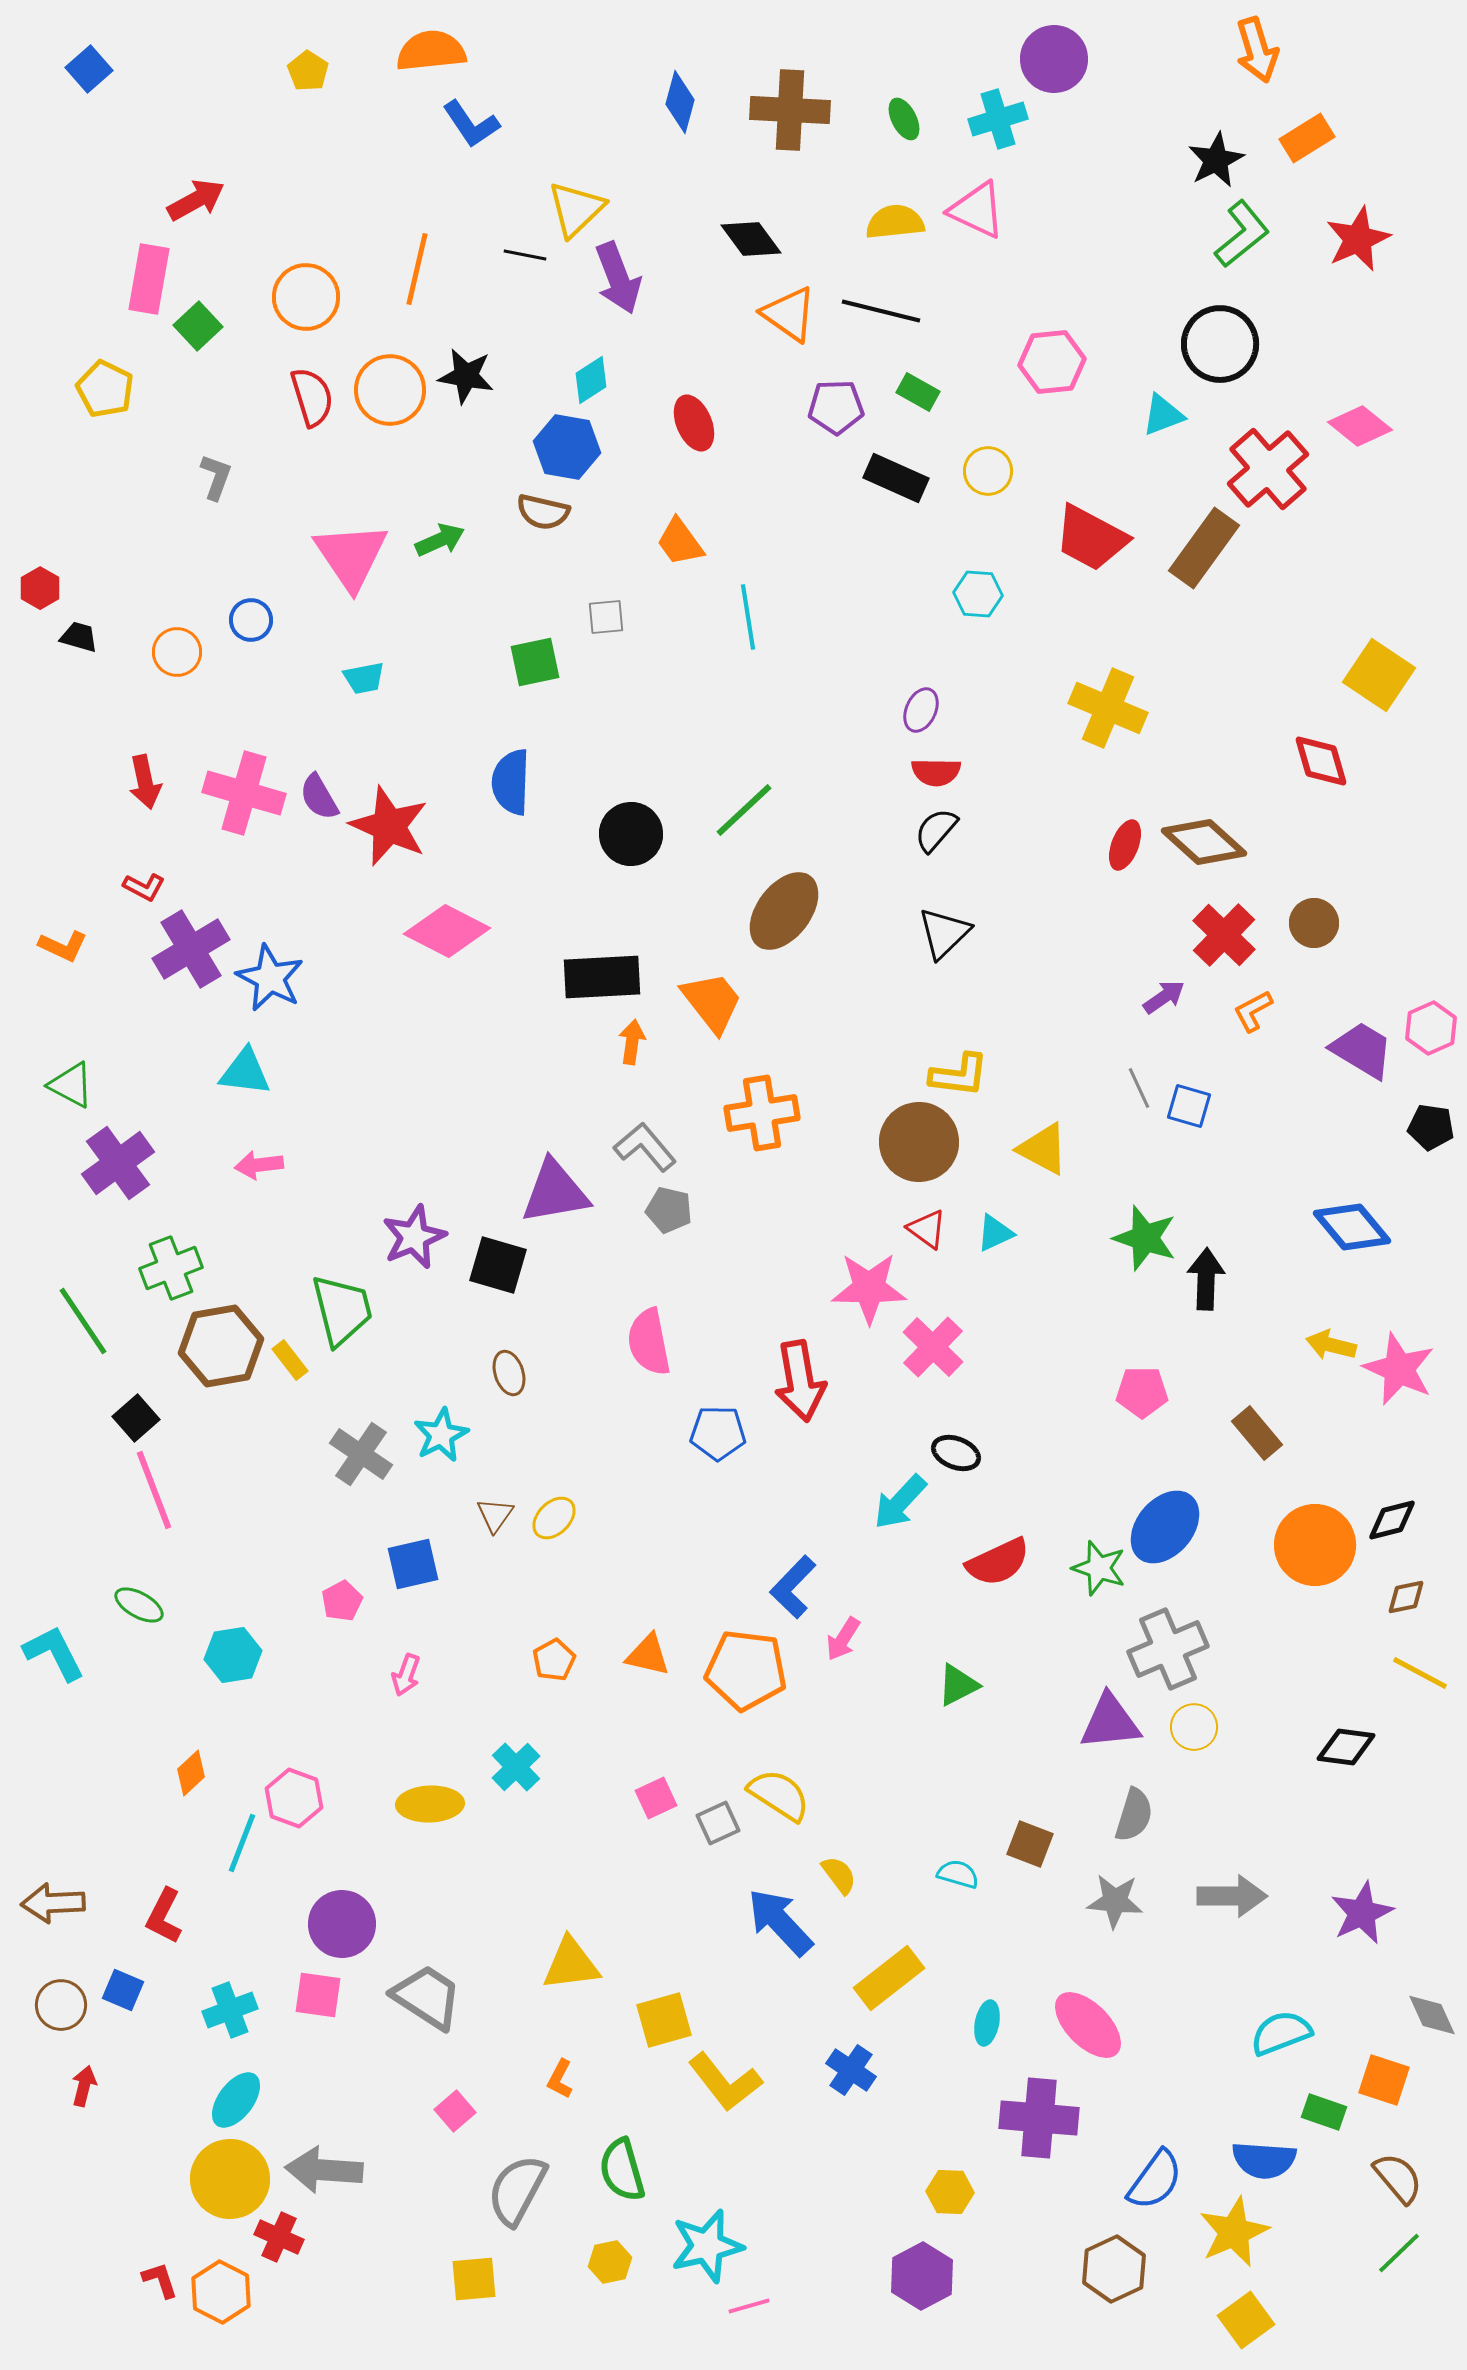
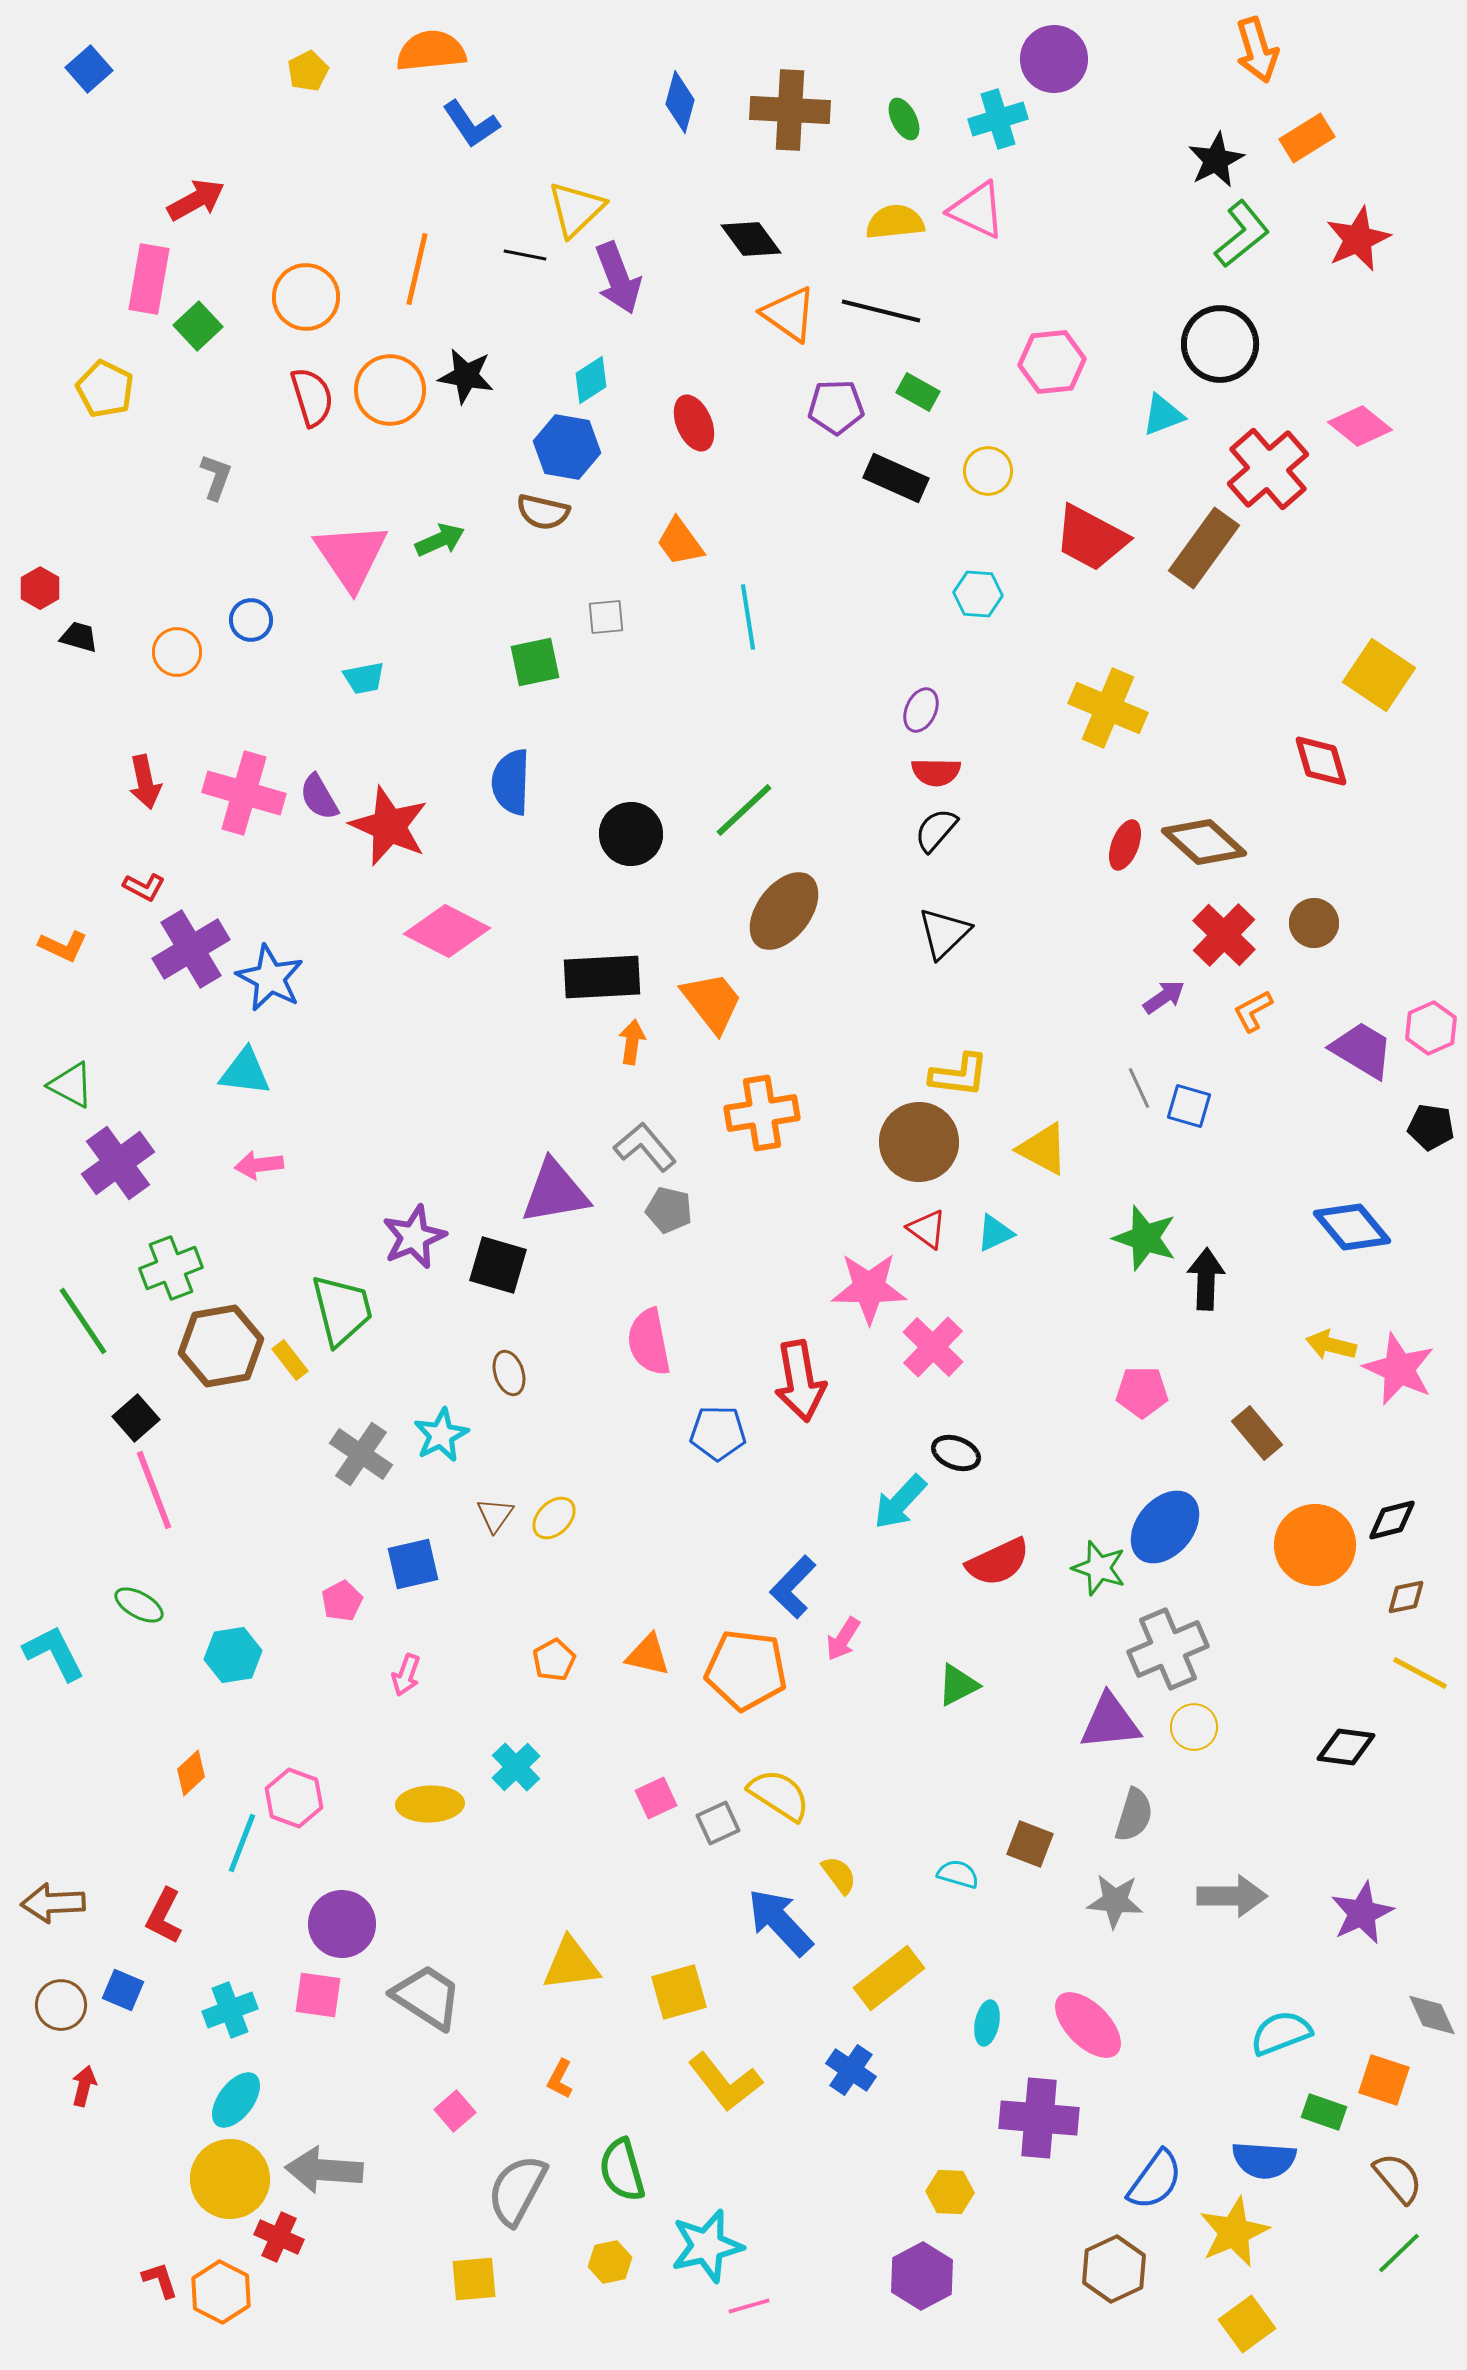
yellow pentagon at (308, 71): rotated 12 degrees clockwise
yellow square at (664, 2020): moved 15 px right, 28 px up
yellow square at (1246, 2320): moved 1 px right, 4 px down
